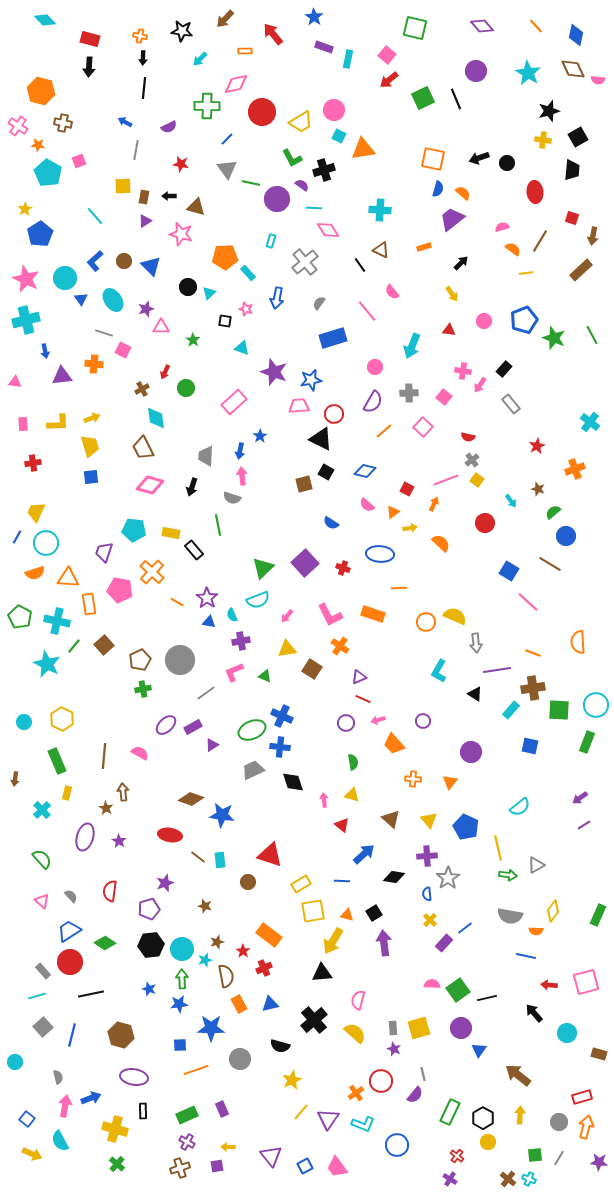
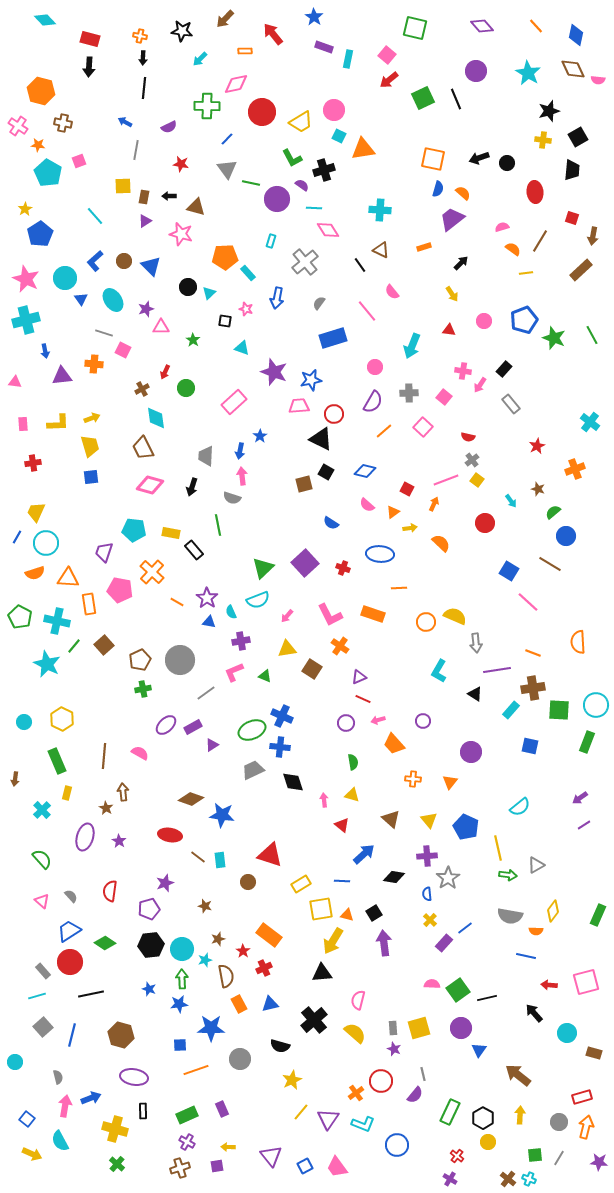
cyan semicircle at (232, 615): moved 1 px left, 3 px up
yellow square at (313, 911): moved 8 px right, 2 px up
brown star at (217, 942): moved 1 px right, 3 px up
brown rectangle at (599, 1054): moved 5 px left, 1 px up
